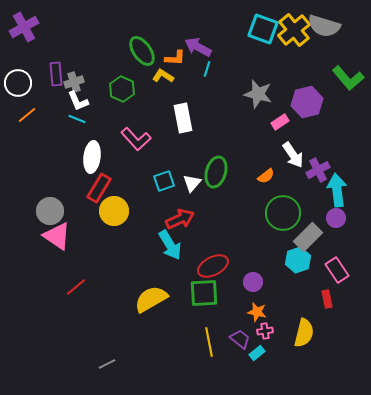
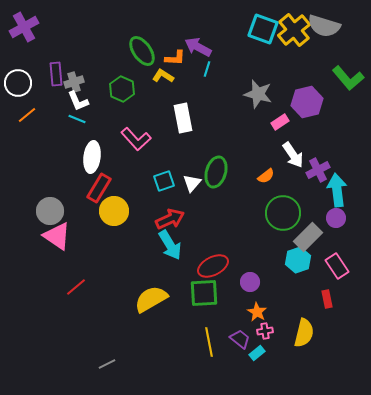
red arrow at (180, 219): moved 10 px left
pink rectangle at (337, 270): moved 4 px up
purple circle at (253, 282): moved 3 px left
orange star at (257, 312): rotated 18 degrees clockwise
